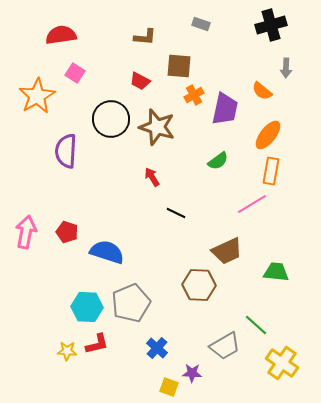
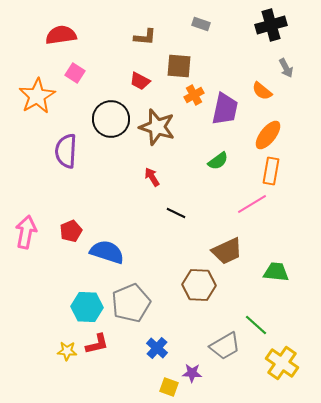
gray arrow: rotated 30 degrees counterclockwise
red pentagon: moved 4 px right, 1 px up; rotated 30 degrees clockwise
